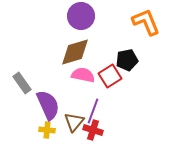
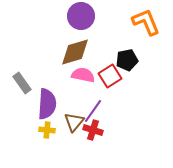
purple semicircle: moved 1 px left, 1 px up; rotated 28 degrees clockwise
purple line: rotated 15 degrees clockwise
